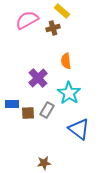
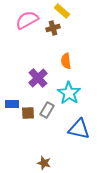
blue triangle: rotated 25 degrees counterclockwise
brown star: rotated 24 degrees clockwise
